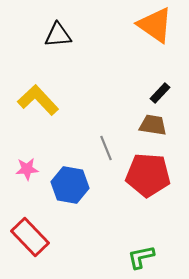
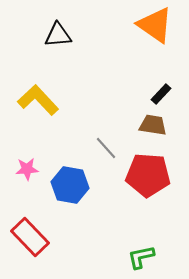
black rectangle: moved 1 px right, 1 px down
gray line: rotated 20 degrees counterclockwise
